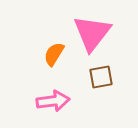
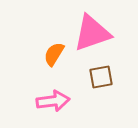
pink triangle: rotated 33 degrees clockwise
